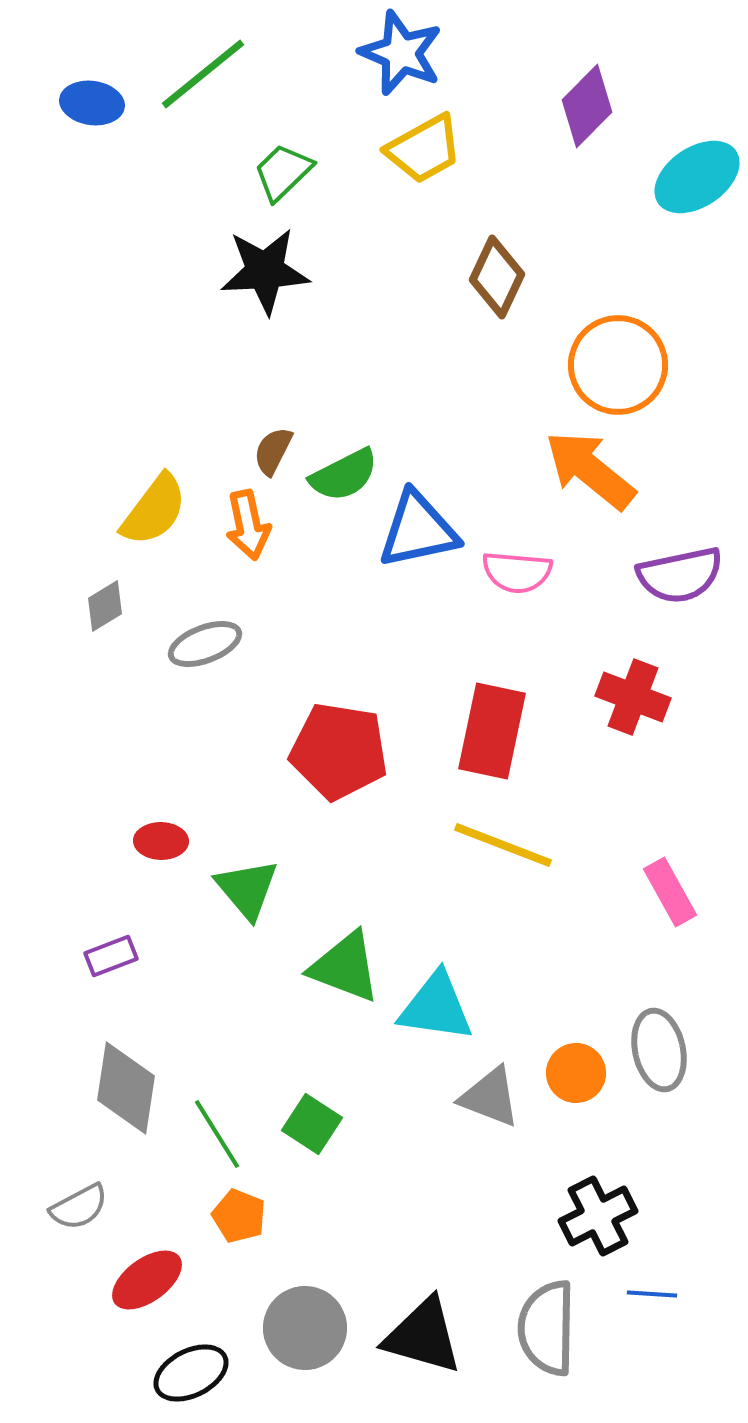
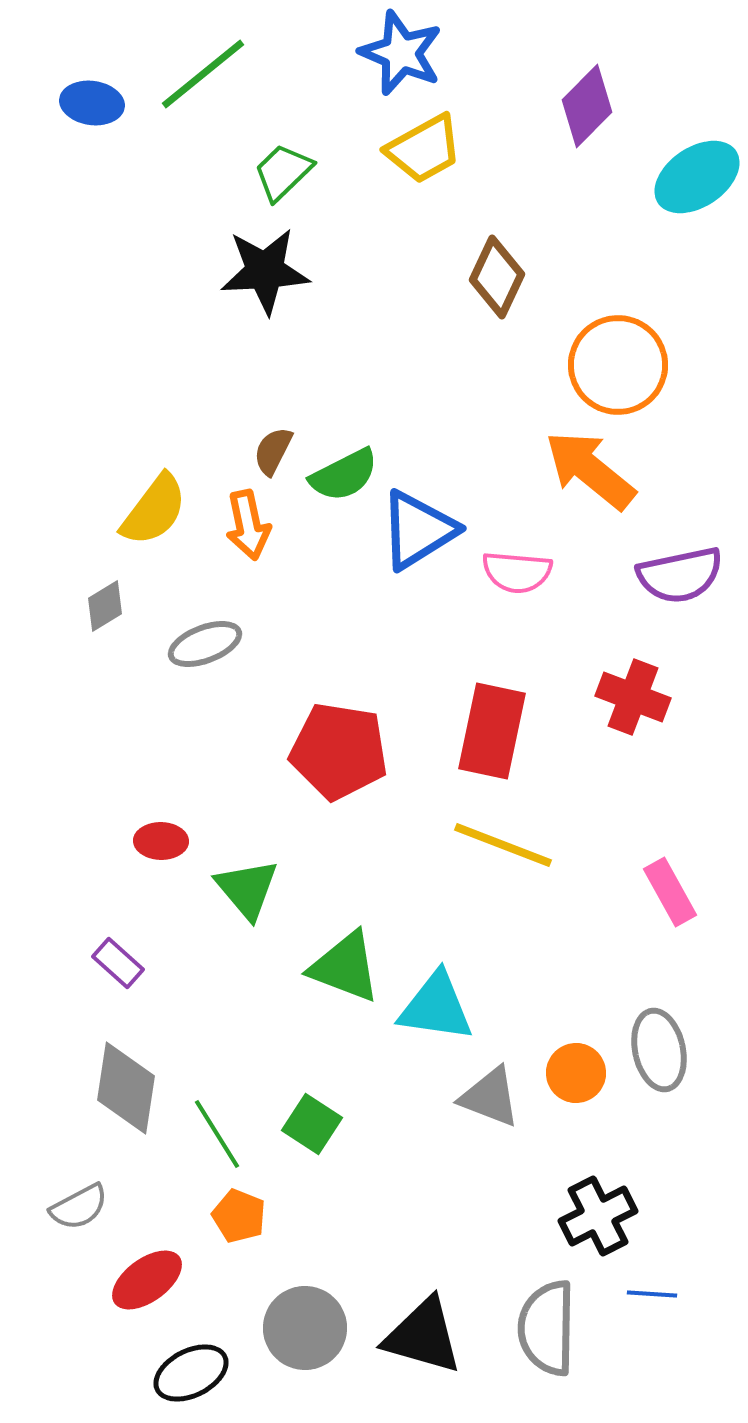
blue triangle at (418, 530): rotated 20 degrees counterclockwise
purple rectangle at (111, 956): moved 7 px right, 7 px down; rotated 63 degrees clockwise
